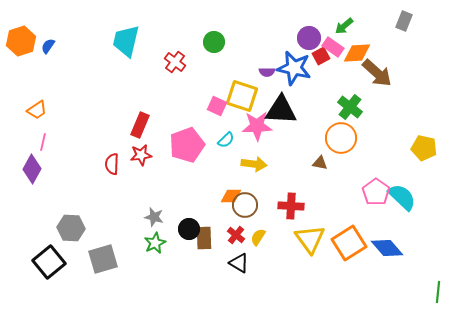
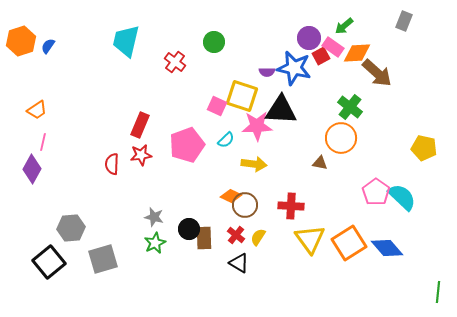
orange diamond at (231, 196): rotated 25 degrees clockwise
gray hexagon at (71, 228): rotated 8 degrees counterclockwise
